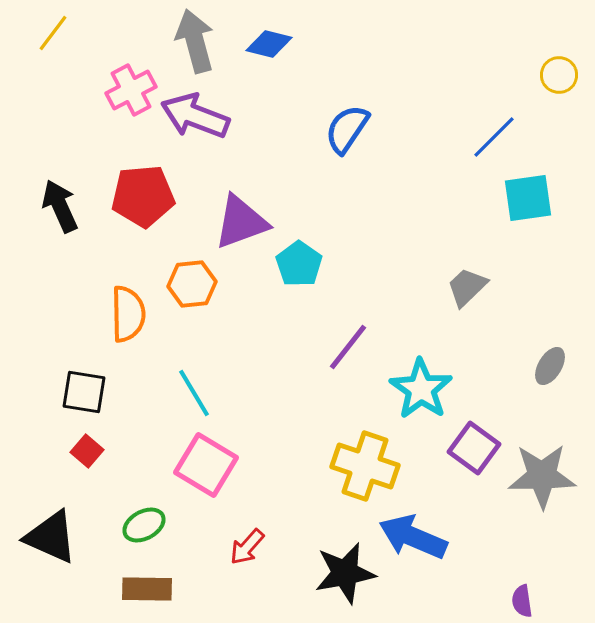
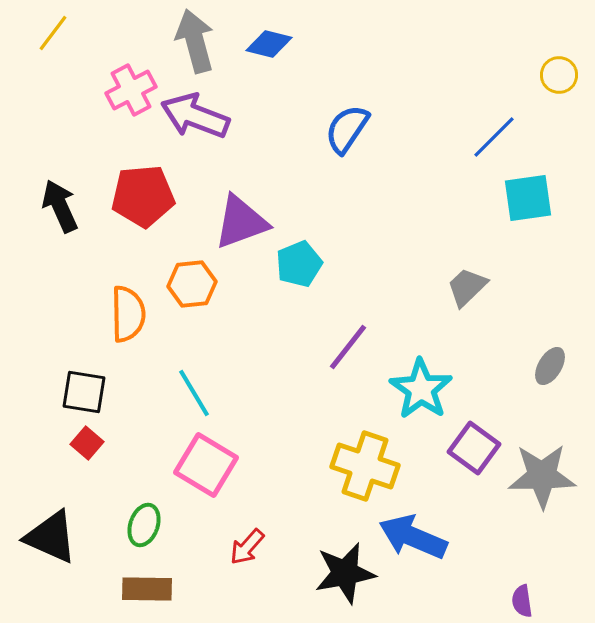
cyan pentagon: rotated 15 degrees clockwise
red square: moved 8 px up
green ellipse: rotated 42 degrees counterclockwise
